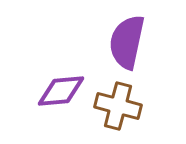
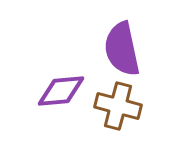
purple semicircle: moved 5 px left, 7 px down; rotated 24 degrees counterclockwise
